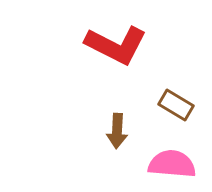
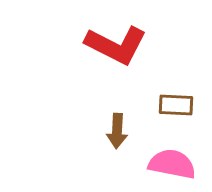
brown rectangle: rotated 28 degrees counterclockwise
pink semicircle: rotated 6 degrees clockwise
